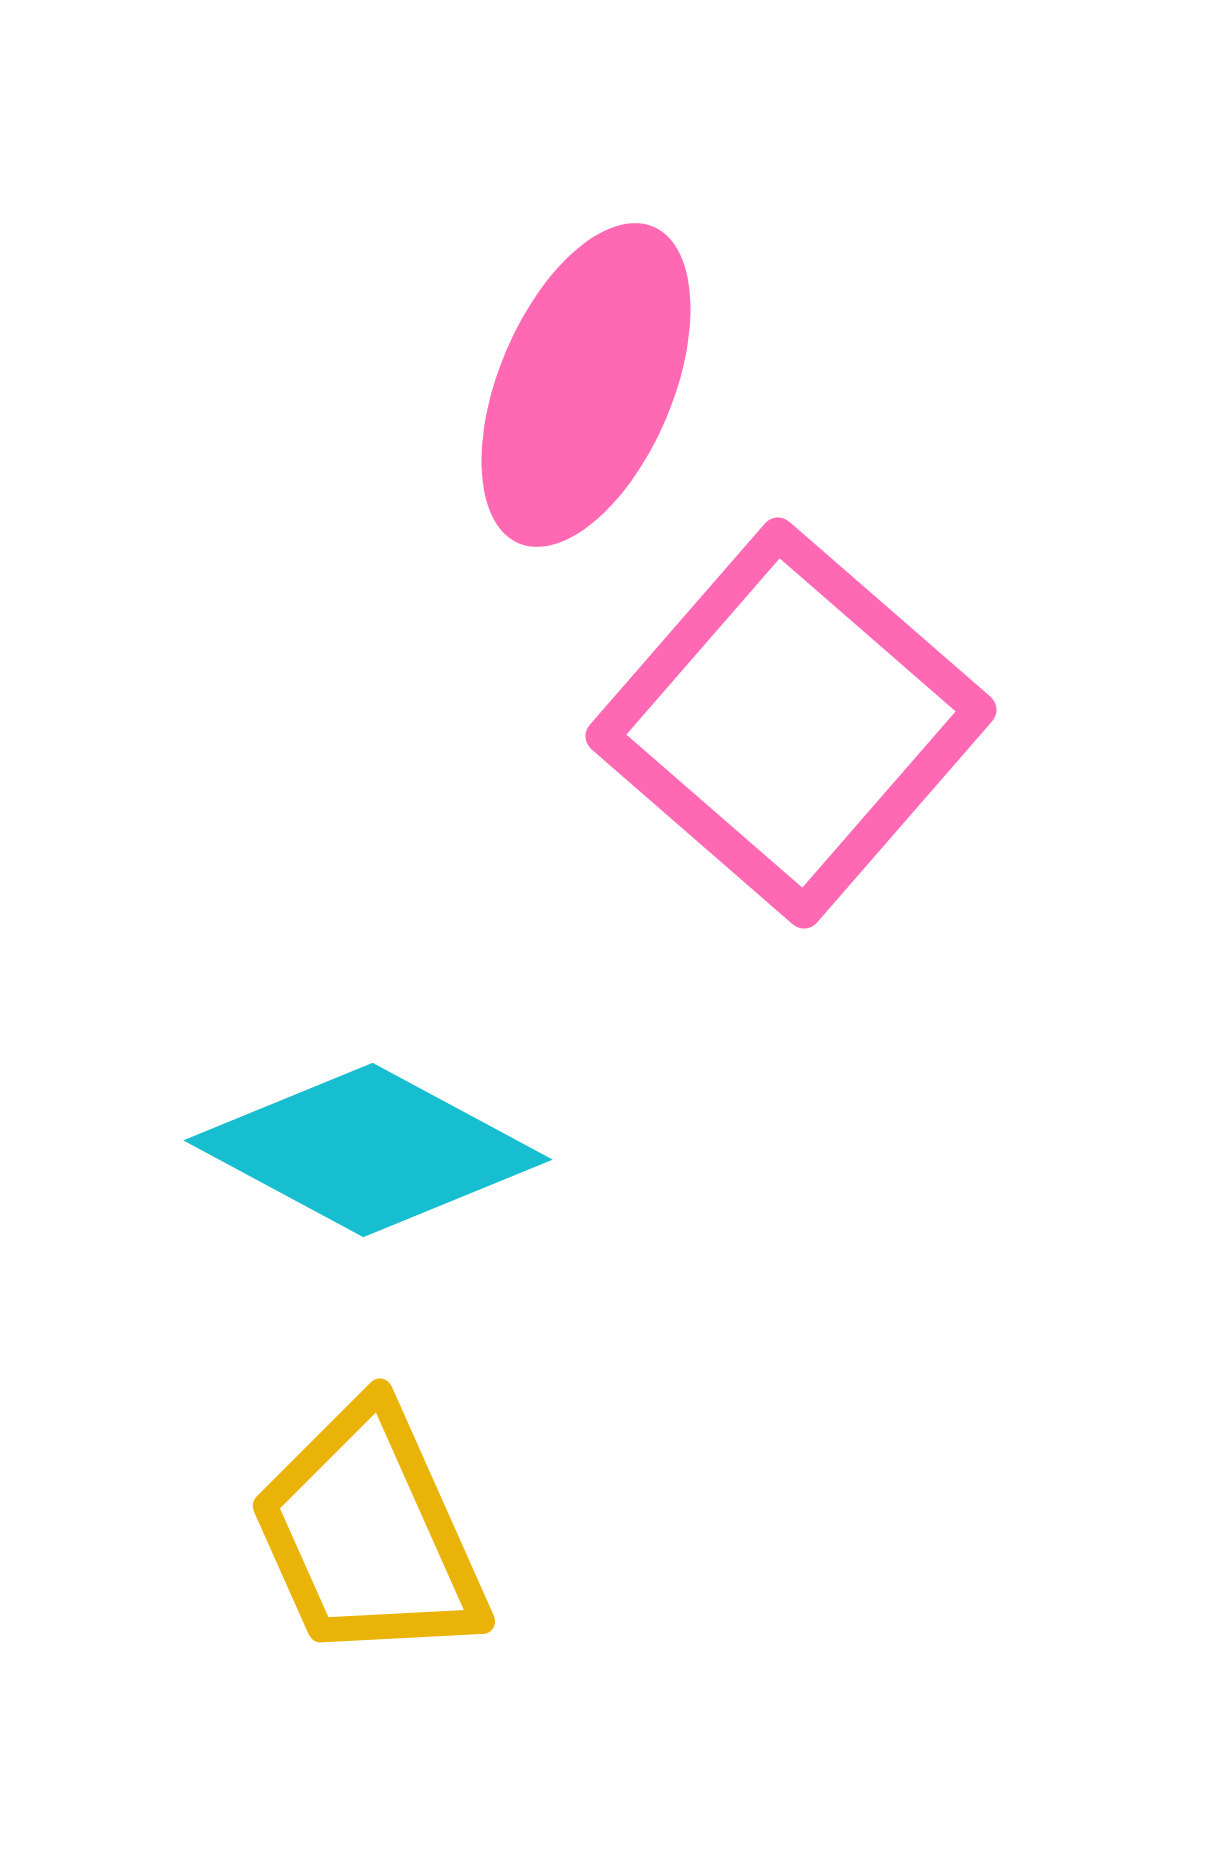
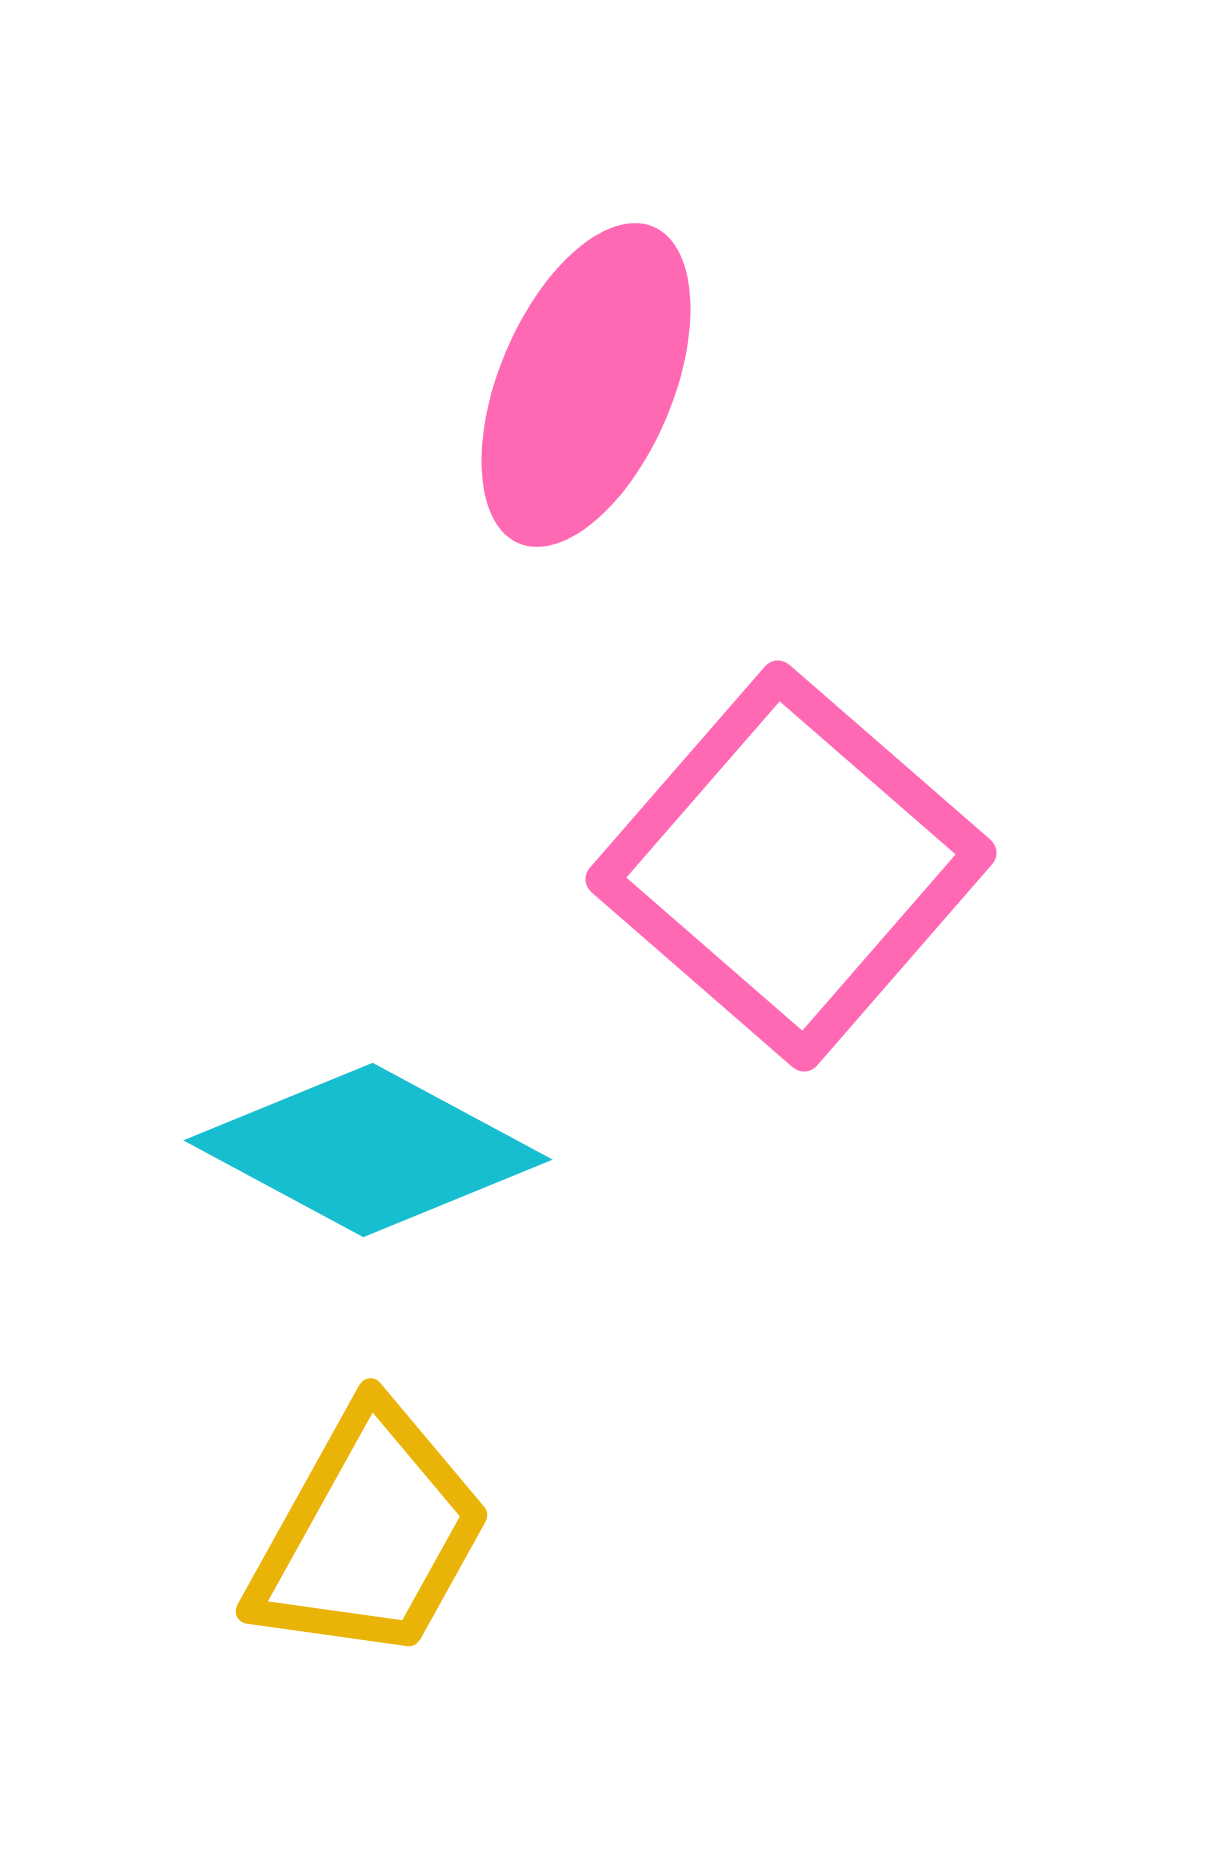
pink square: moved 143 px down
yellow trapezoid: rotated 127 degrees counterclockwise
